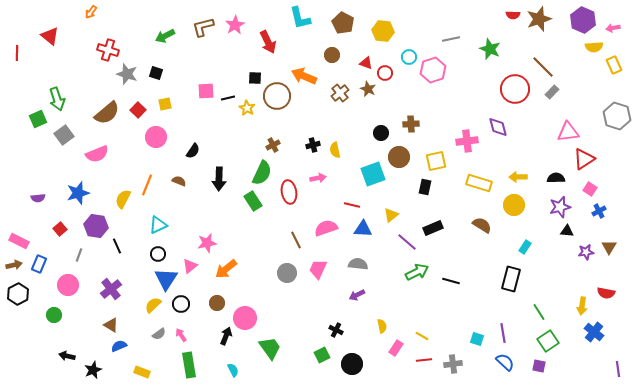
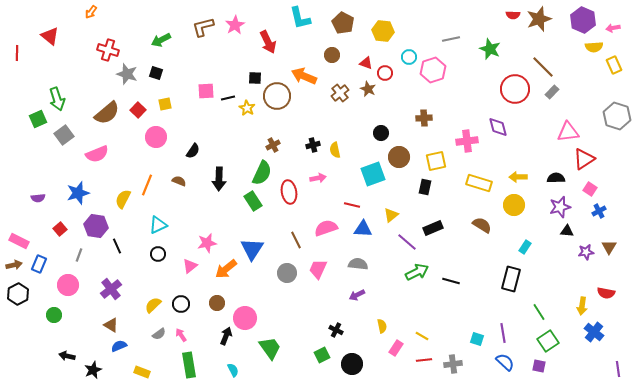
green arrow at (165, 36): moved 4 px left, 4 px down
brown cross at (411, 124): moved 13 px right, 6 px up
blue triangle at (166, 279): moved 86 px right, 30 px up
